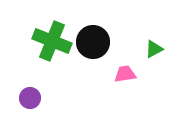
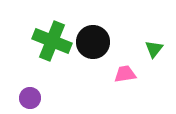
green triangle: rotated 24 degrees counterclockwise
